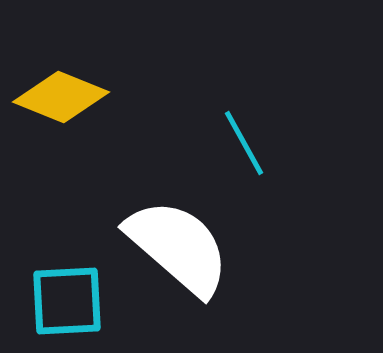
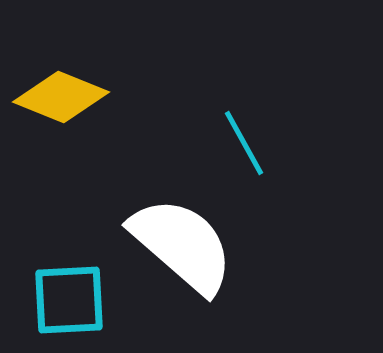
white semicircle: moved 4 px right, 2 px up
cyan square: moved 2 px right, 1 px up
